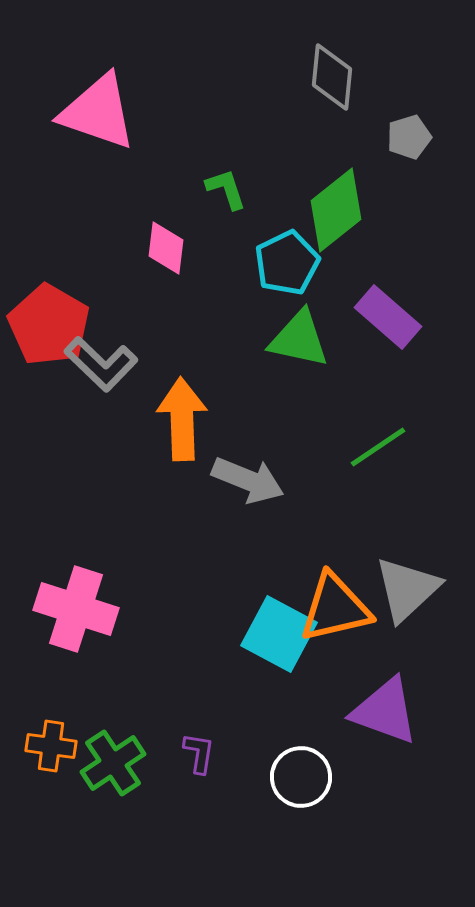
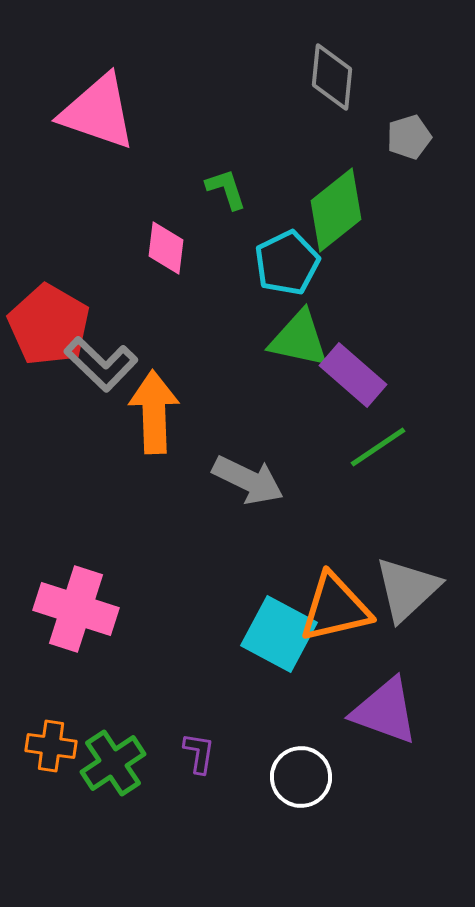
purple rectangle: moved 35 px left, 58 px down
orange arrow: moved 28 px left, 7 px up
gray arrow: rotated 4 degrees clockwise
